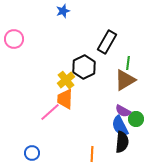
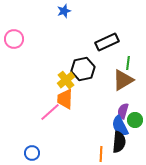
blue star: moved 1 px right
black rectangle: rotated 35 degrees clockwise
black hexagon: moved 1 px left, 2 px down; rotated 15 degrees clockwise
brown triangle: moved 2 px left
purple semicircle: rotated 77 degrees clockwise
green circle: moved 1 px left, 1 px down
black semicircle: moved 3 px left
orange line: moved 9 px right
